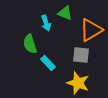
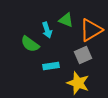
green triangle: moved 1 px right, 7 px down
cyan arrow: moved 1 px right, 7 px down
green semicircle: rotated 36 degrees counterclockwise
gray square: moved 2 px right; rotated 30 degrees counterclockwise
cyan rectangle: moved 3 px right, 3 px down; rotated 56 degrees counterclockwise
